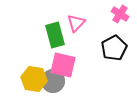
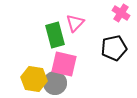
pink cross: moved 1 px right, 1 px up
pink triangle: moved 1 px left
black pentagon: rotated 15 degrees clockwise
pink square: moved 1 px right, 1 px up
gray circle: moved 2 px right, 2 px down
